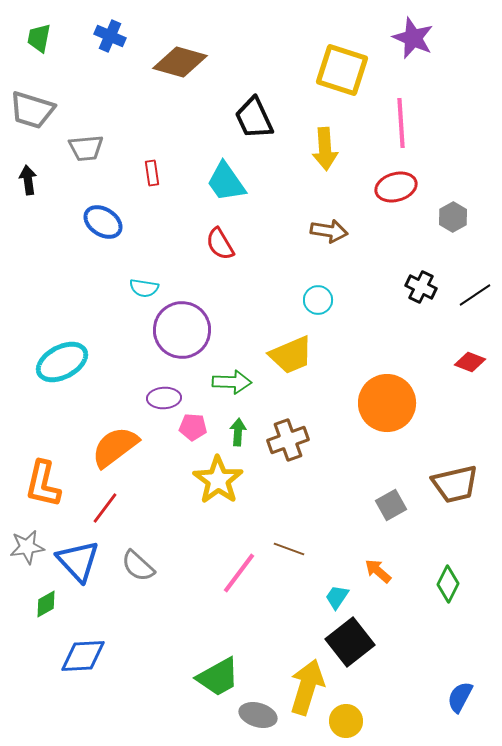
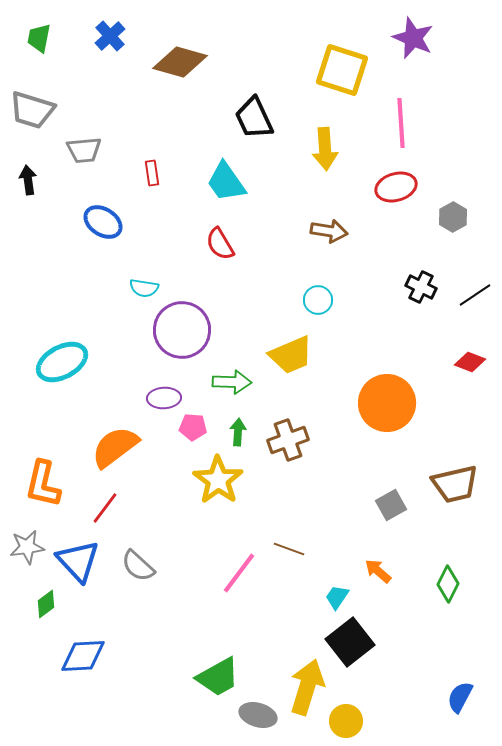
blue cross at (110, 36): rotated 24 degrees clockwise
gray trapezoid at (86, 148): moved 2 px left, 2 px down
green diamond at (46, 604): rotated 8 degrees counterclockwise
